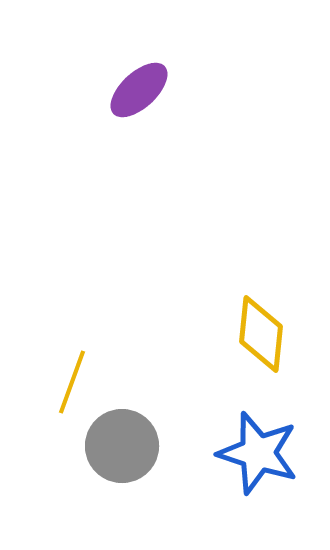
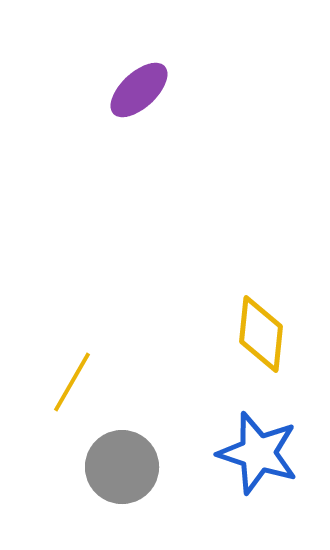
yellow line: rotated 10 degrees clockwise
gray circle: moved 21 px down
